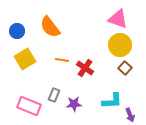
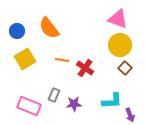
orange semicircle: moved 1 px left, 1 px down
